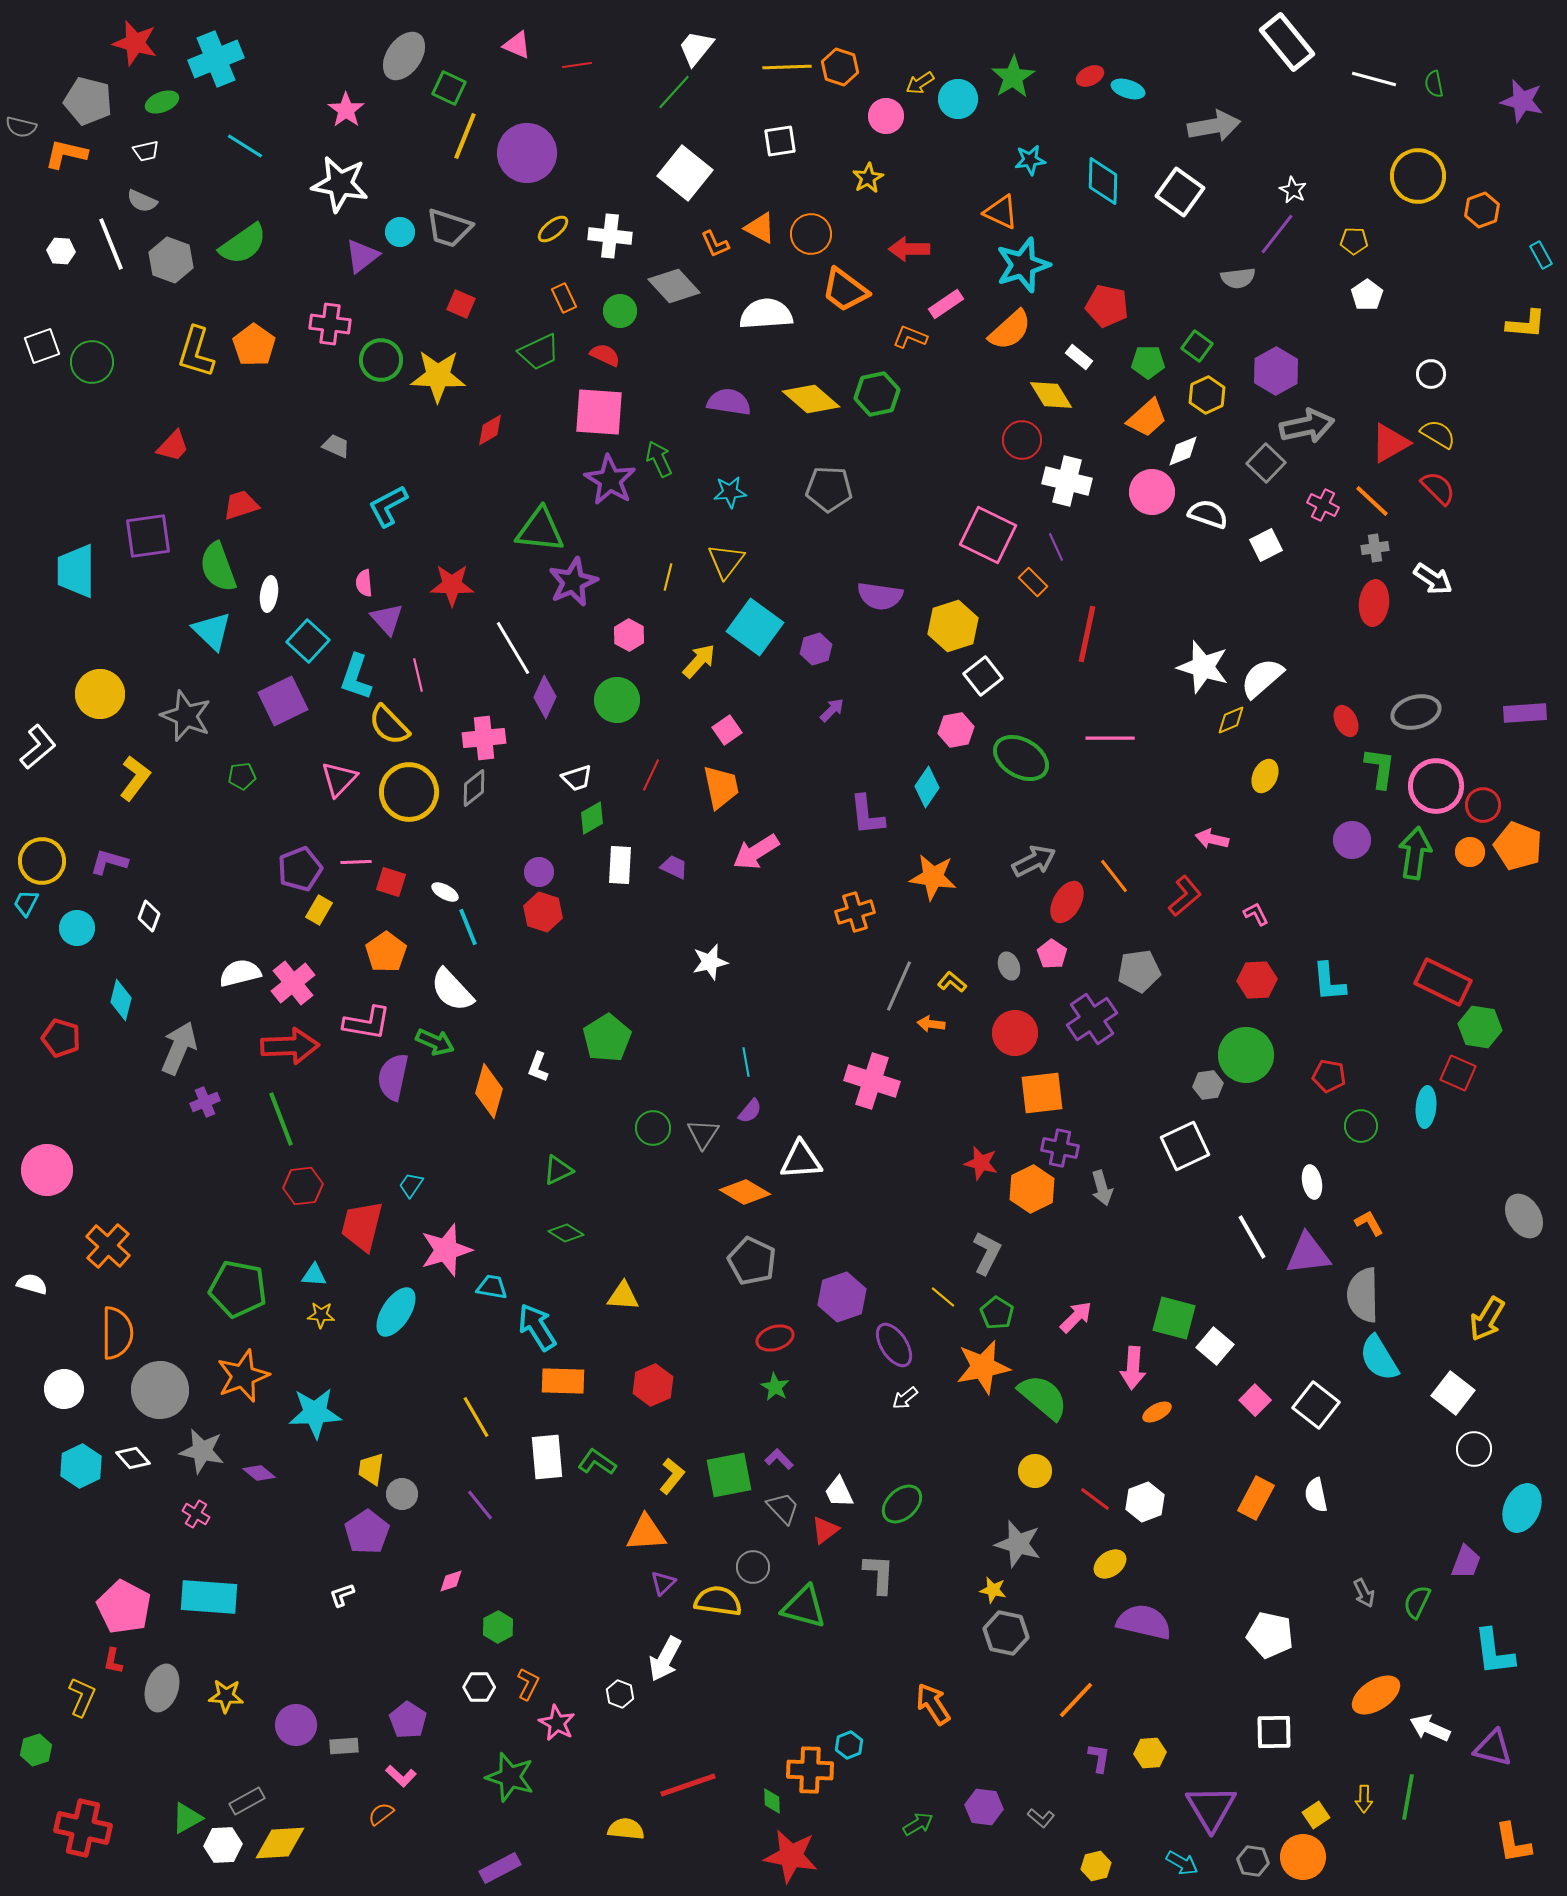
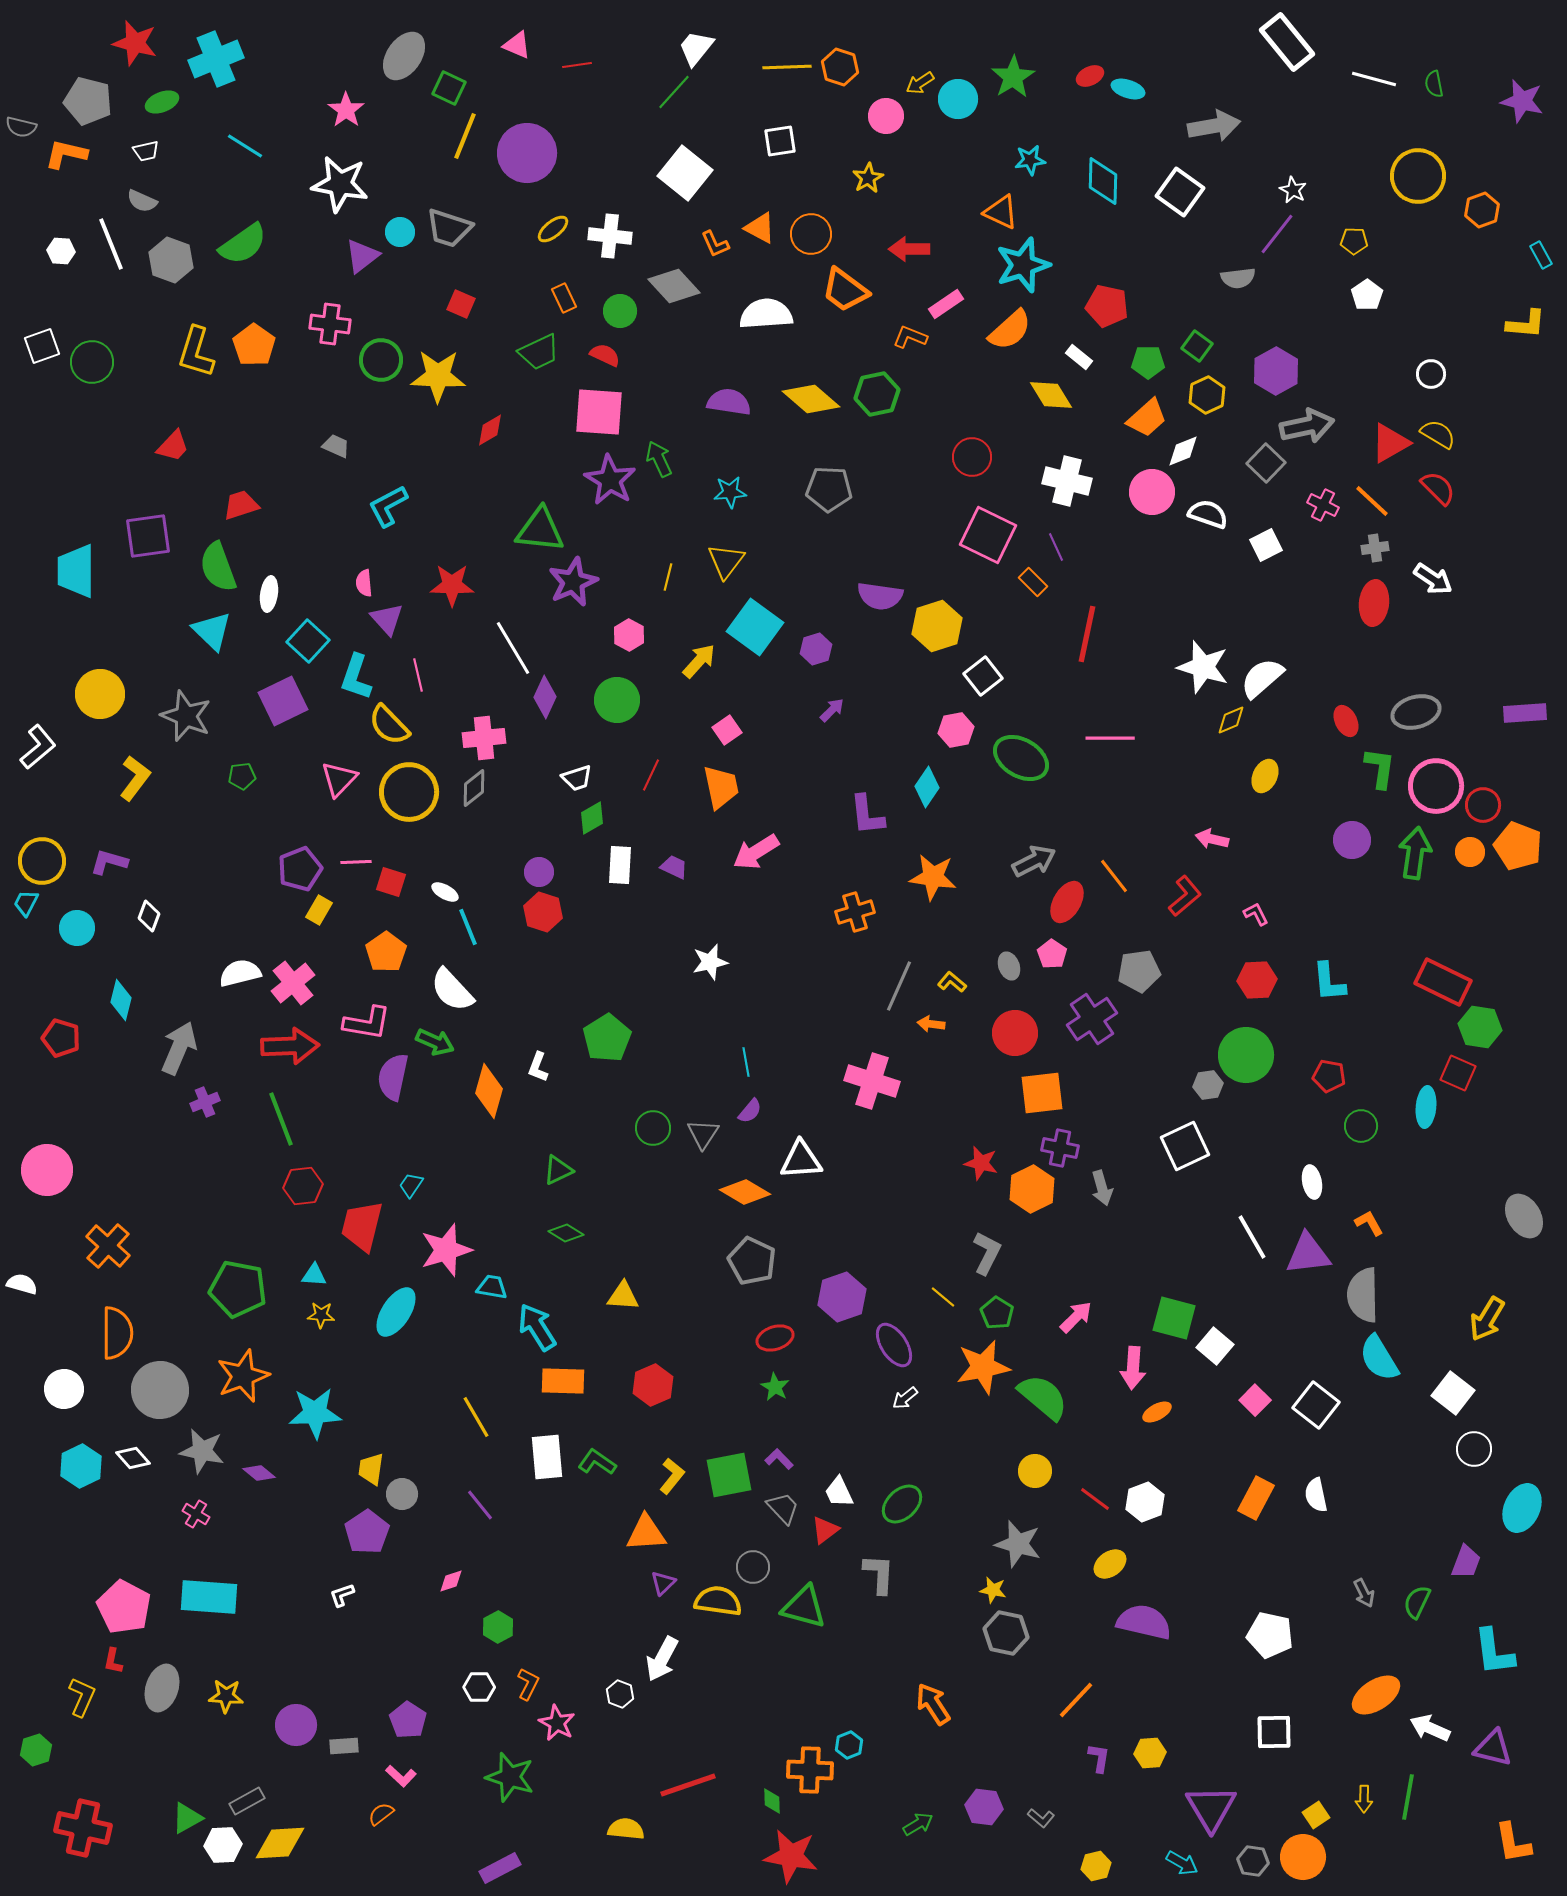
red circle at (1022, 440): moved 50 px left, 17 px down
yellow hexagon at (953, 626): moved 16 px left
white semicircle at (32, 1284): moved 10 px left
white arrow at (665, 1659): moved 3 px left
